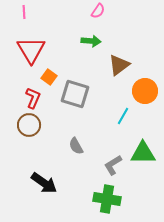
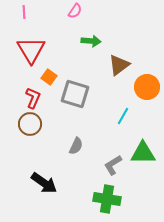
pink semicircle: moved 23 px left
orange circle: moved 2 px right, 4 px up
brown circle: moved 1 px right, 1 px up
gray semicircle: rotated 126 degrees counterclockwise
